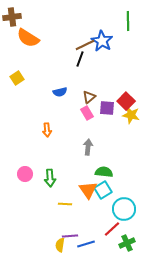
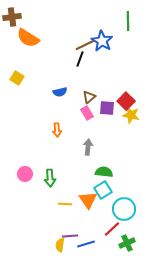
yellow square: rotated 24 degrees counterclockwise
orange arrow: moved 10 px right
orange triangle: moved 10 px down
